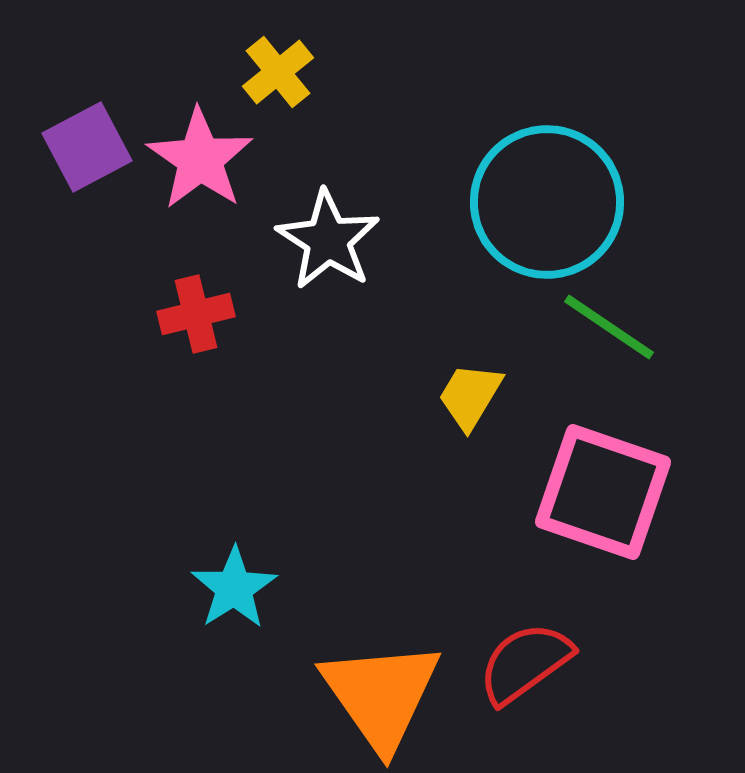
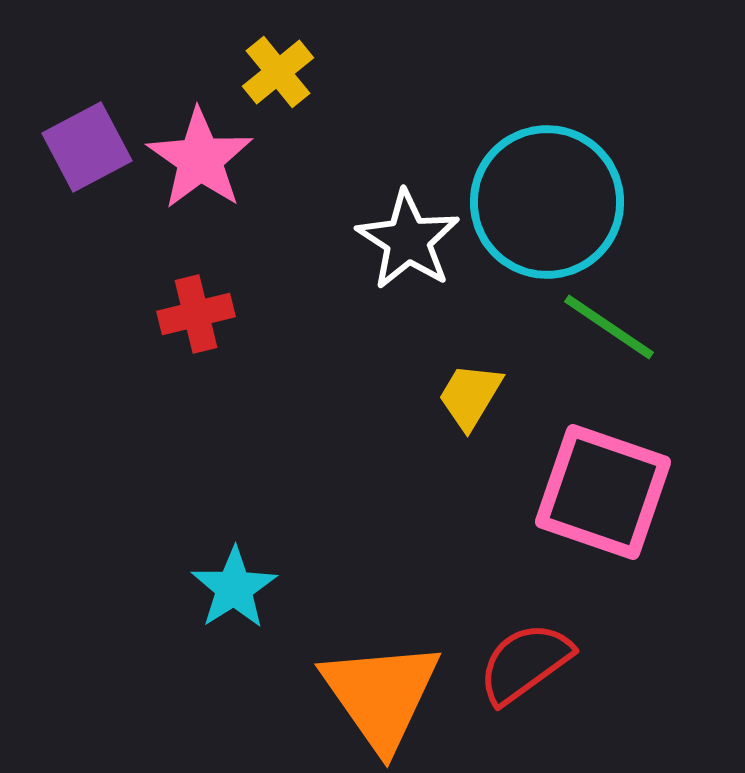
white star: moved 80 px right
